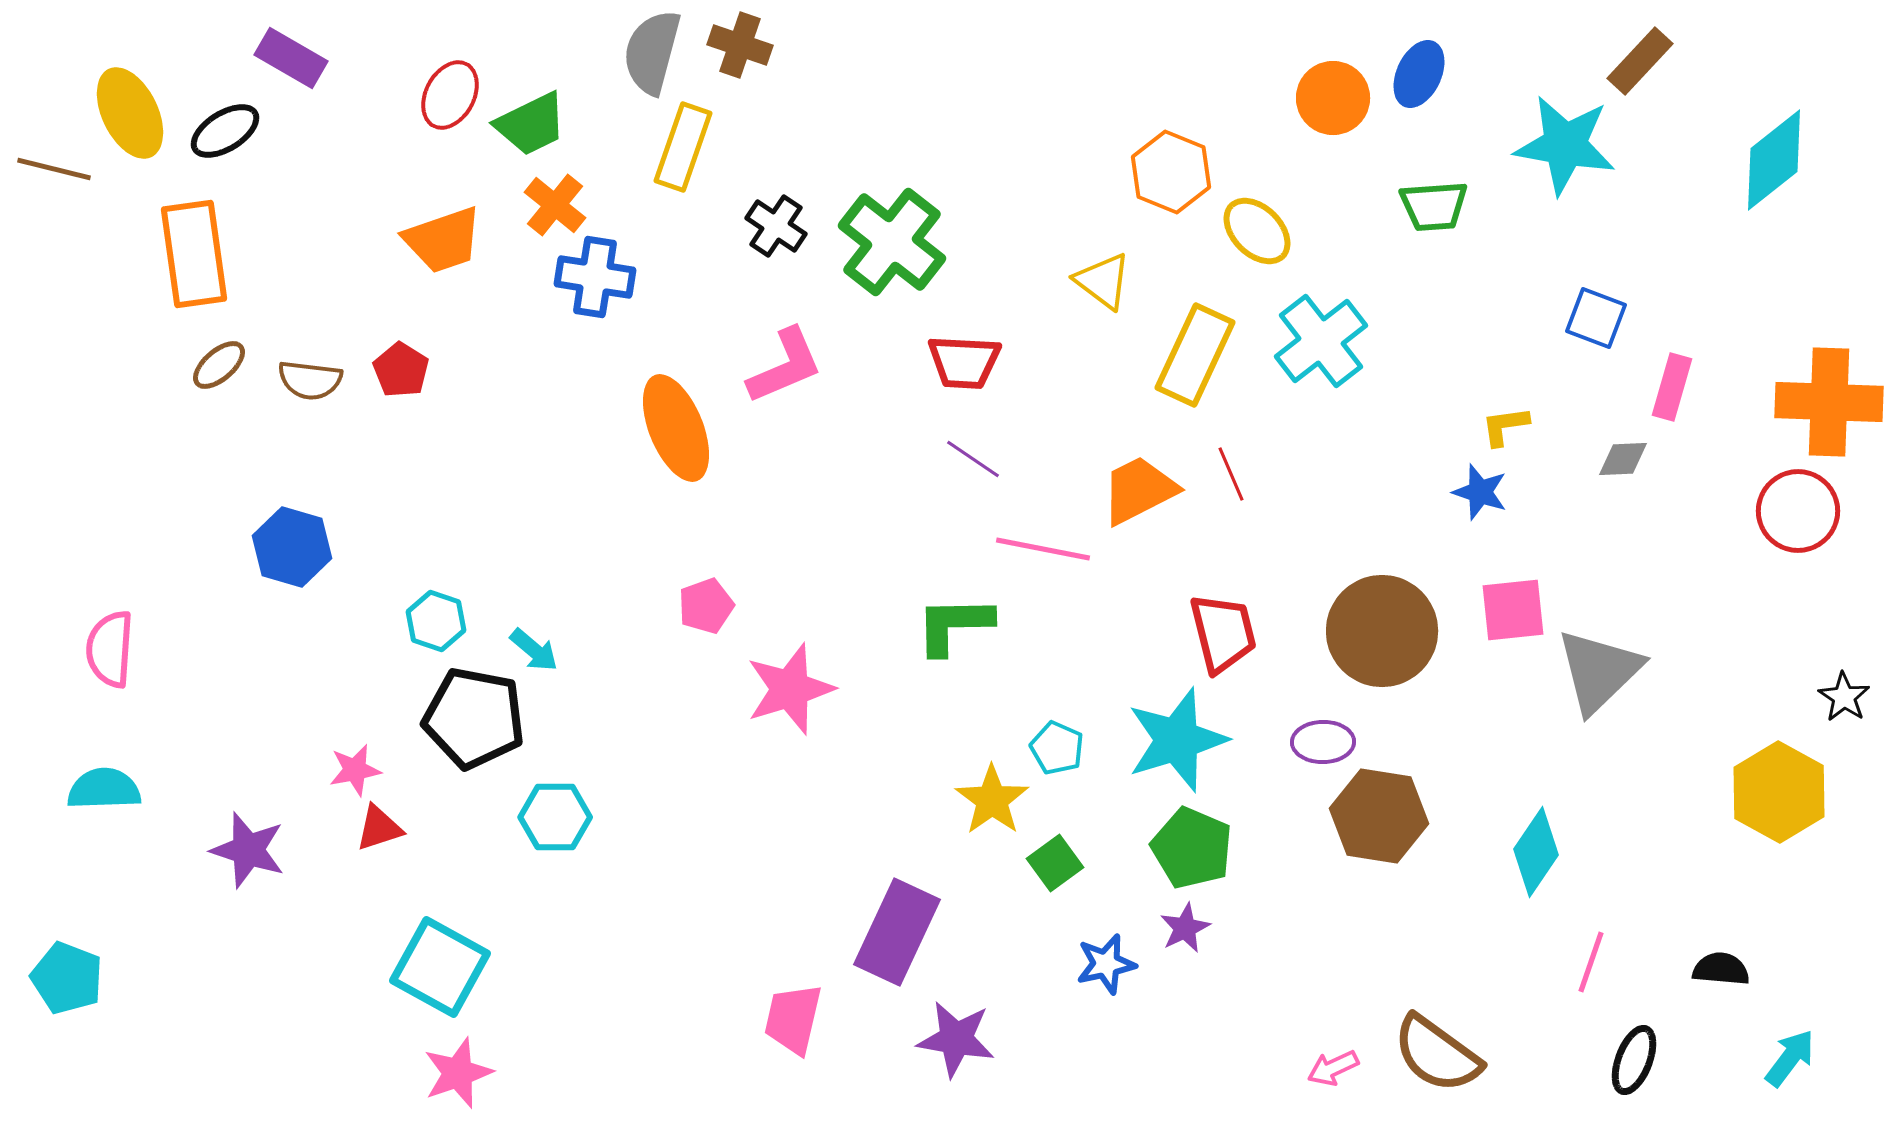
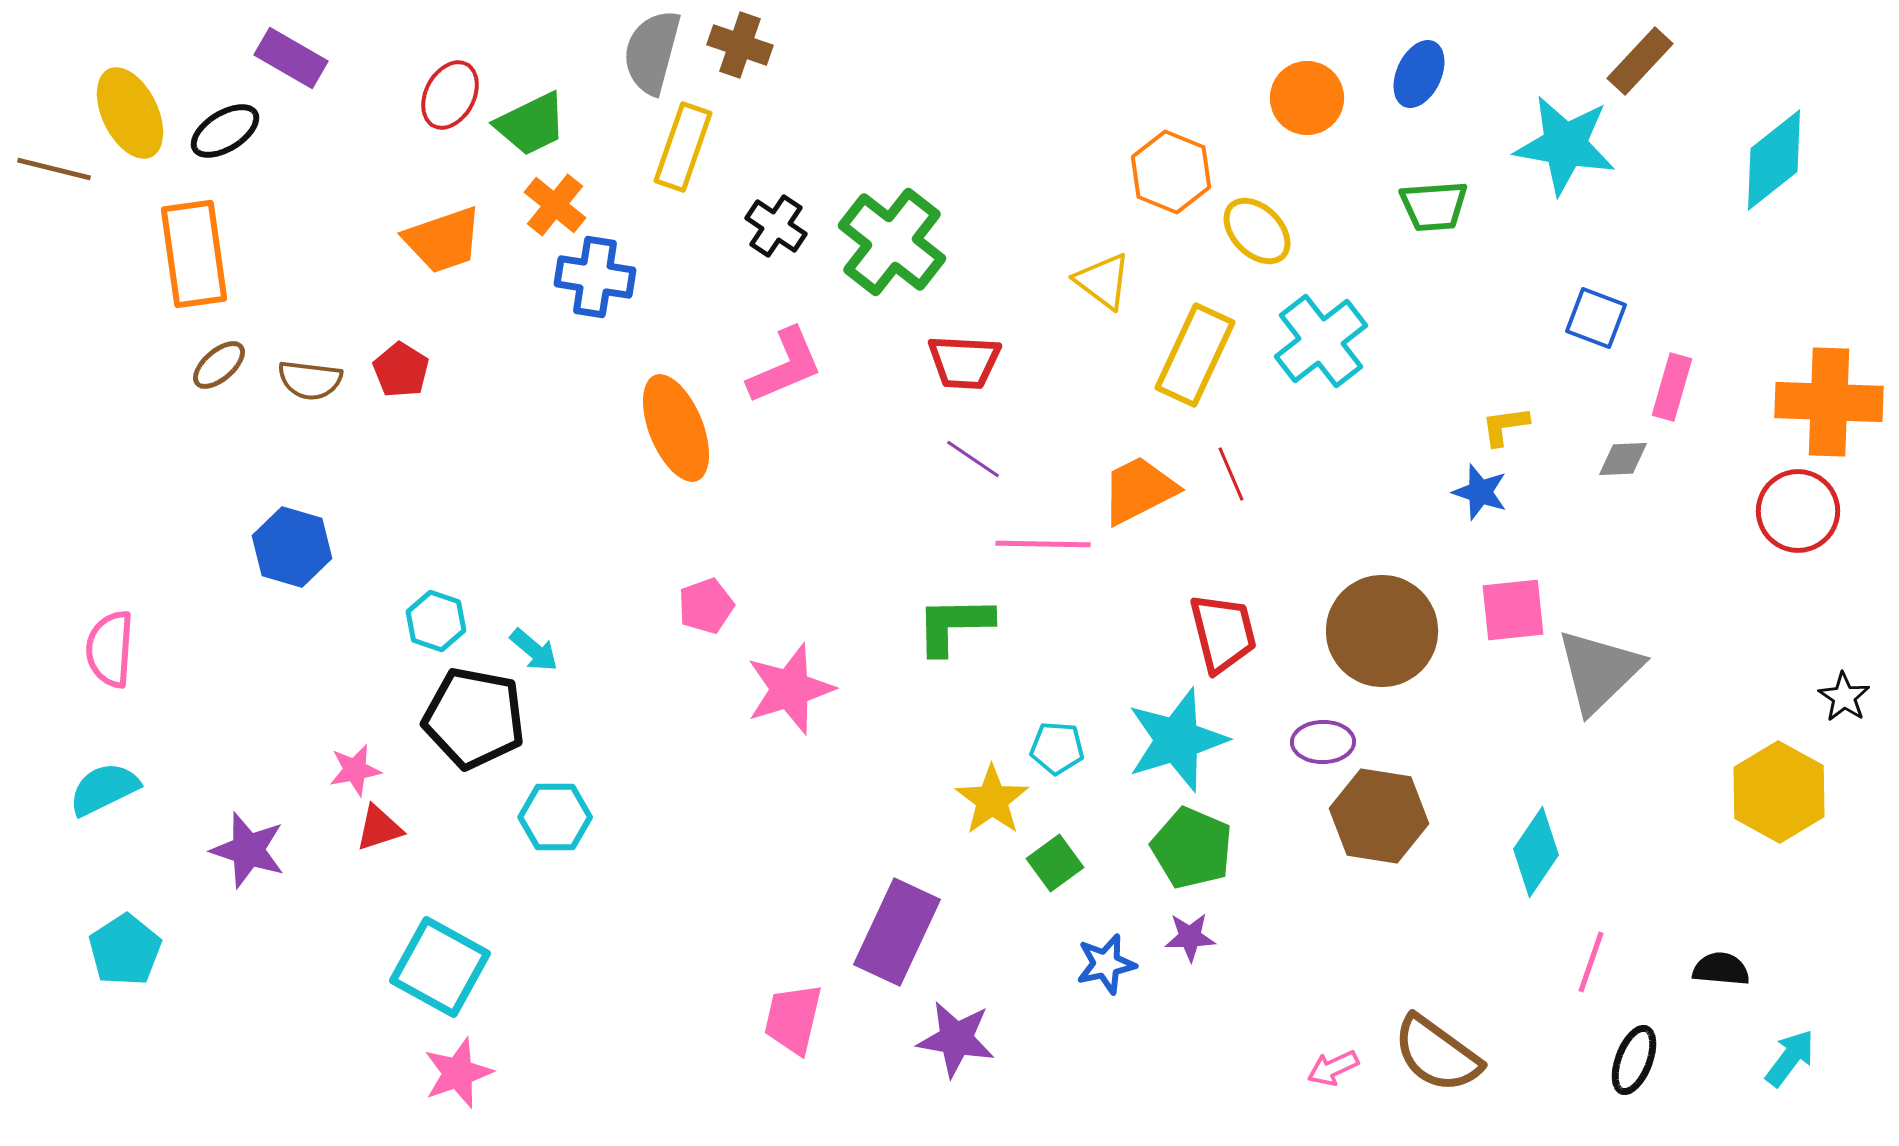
orange circle at (1333, 98): moved 26 px left
pink line at (1043, 549): moved 5 px up; rotated 10 degrees counterclockwise
cyan pentagon at (1057, 748): rotated 20 degrees counterclockwise
cyan semicircle at (104, 789): rotated 24 degrees counterclockwise
purple star at (1185, 928): moved 5 px right, 9 px down; rotated 24 degrees clockwise
cyan pentagon at (67, 978): moved 58 px right, 28 px up; rotated 18 degrees clockwise
